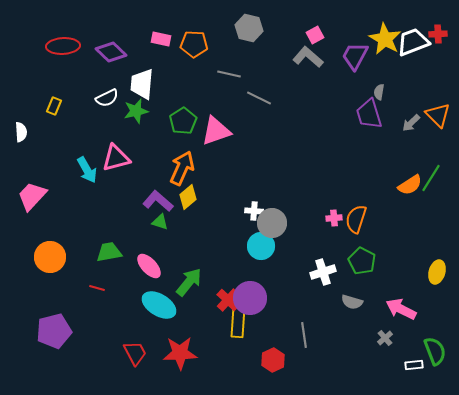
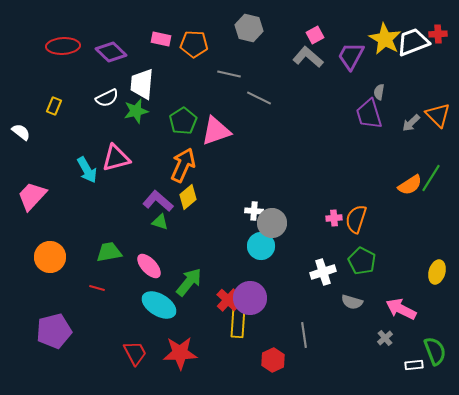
purple trapezoid at (355, 56): moved 4 px left
white semicircle at (21, 132): rotated 48 degrees counterclockwise
orange arrow at (182, 168): moved 1 px right, 3 px up
